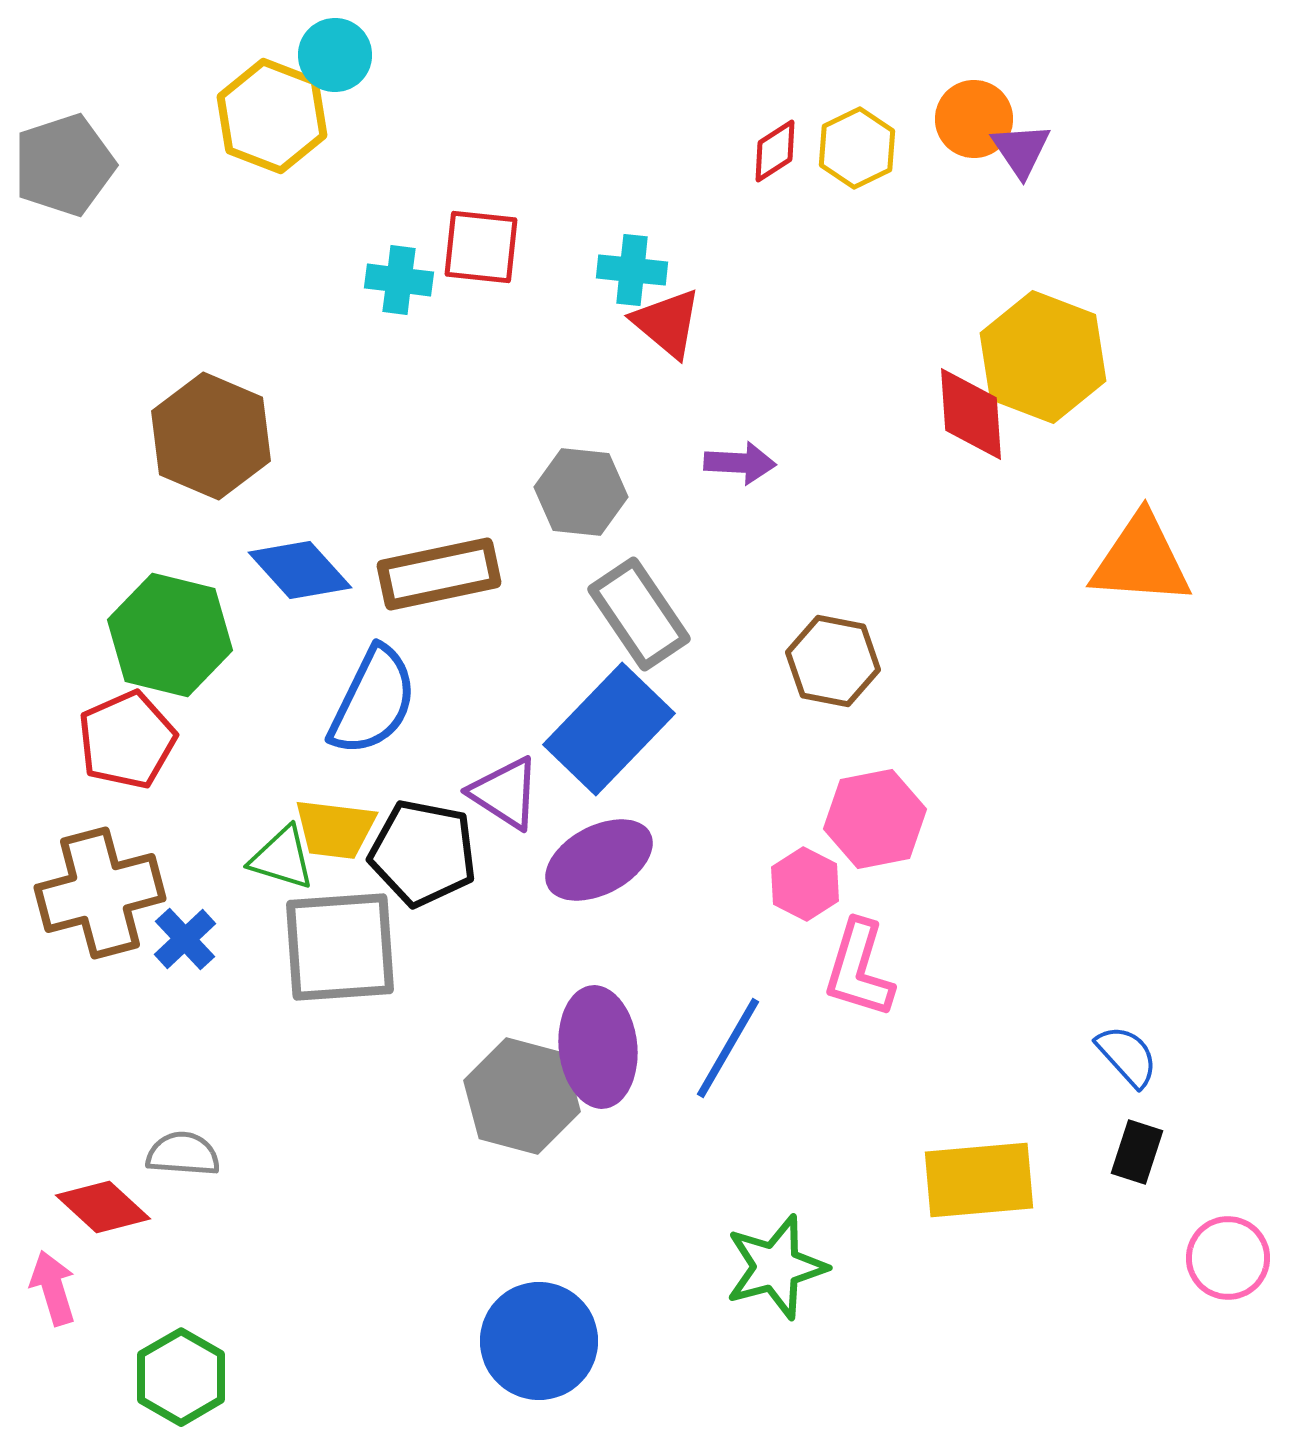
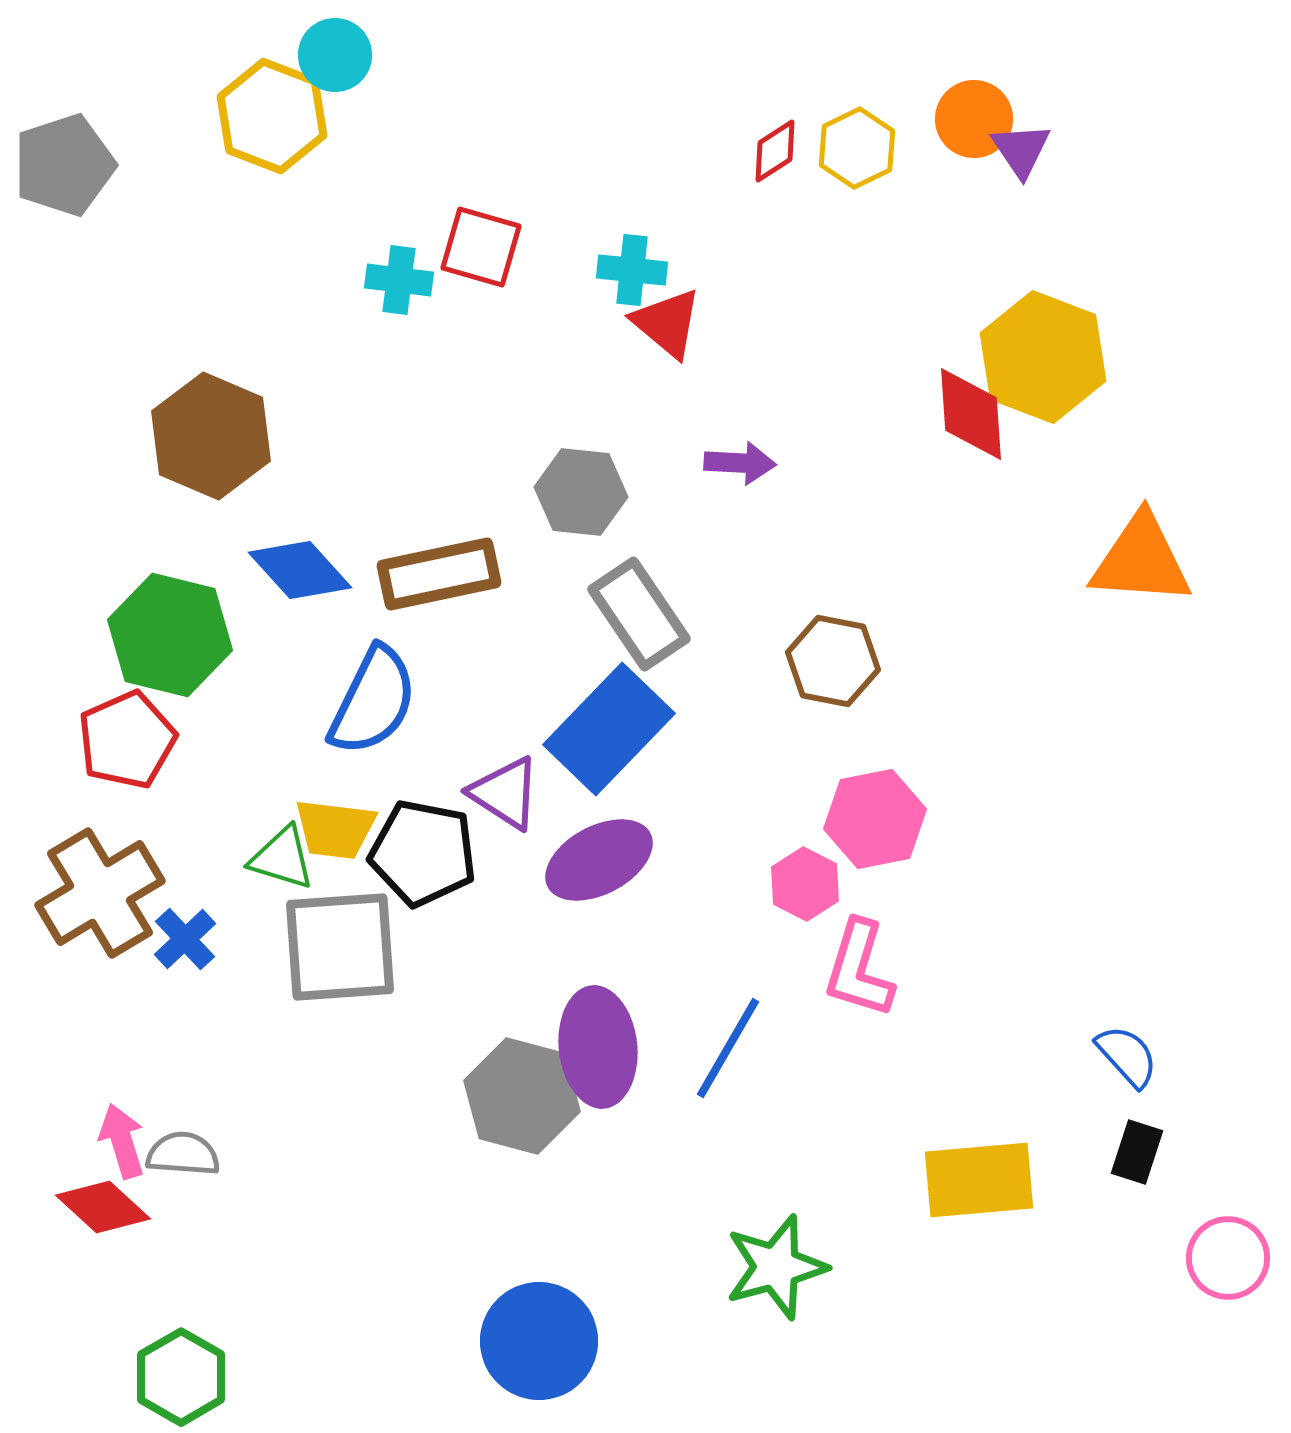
red square at (481, 247): rotated 10 degrees clockwise
brown cross at (100, 893): rotated 16 degrees counterclockwise
pink arrow at (53, 1288): moved 69 px right, 147 px up
